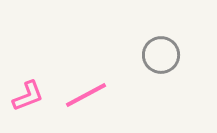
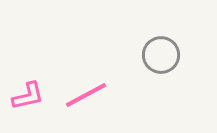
pink L-shape: rotated 8 degrees clockwise
